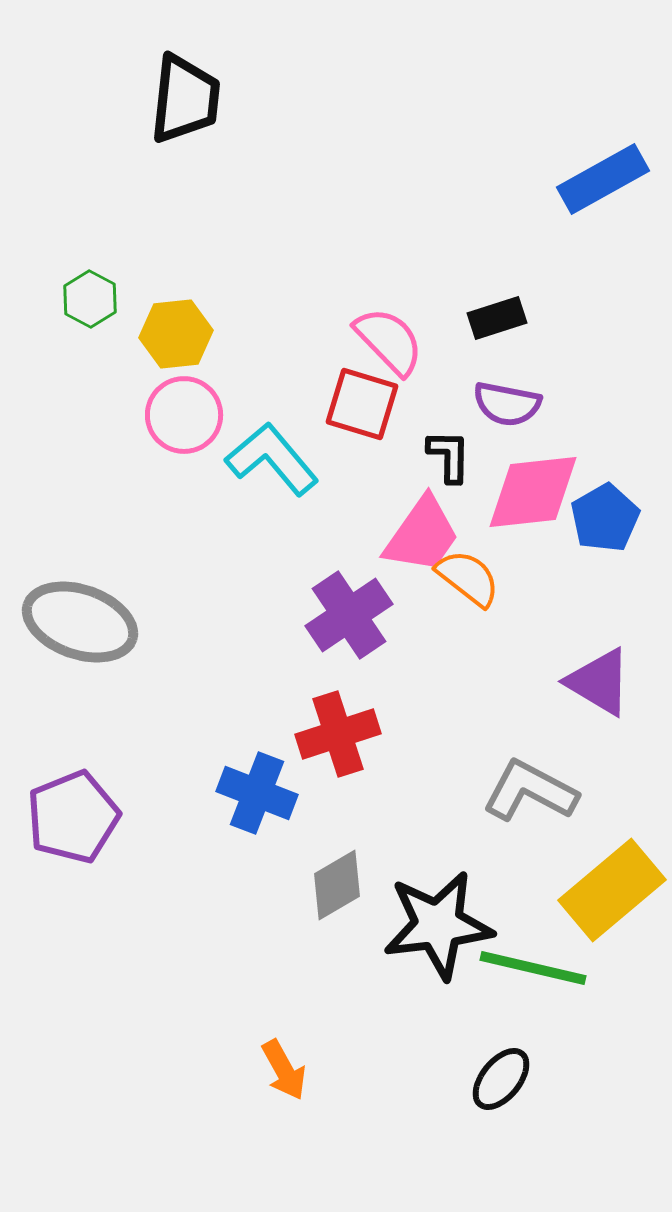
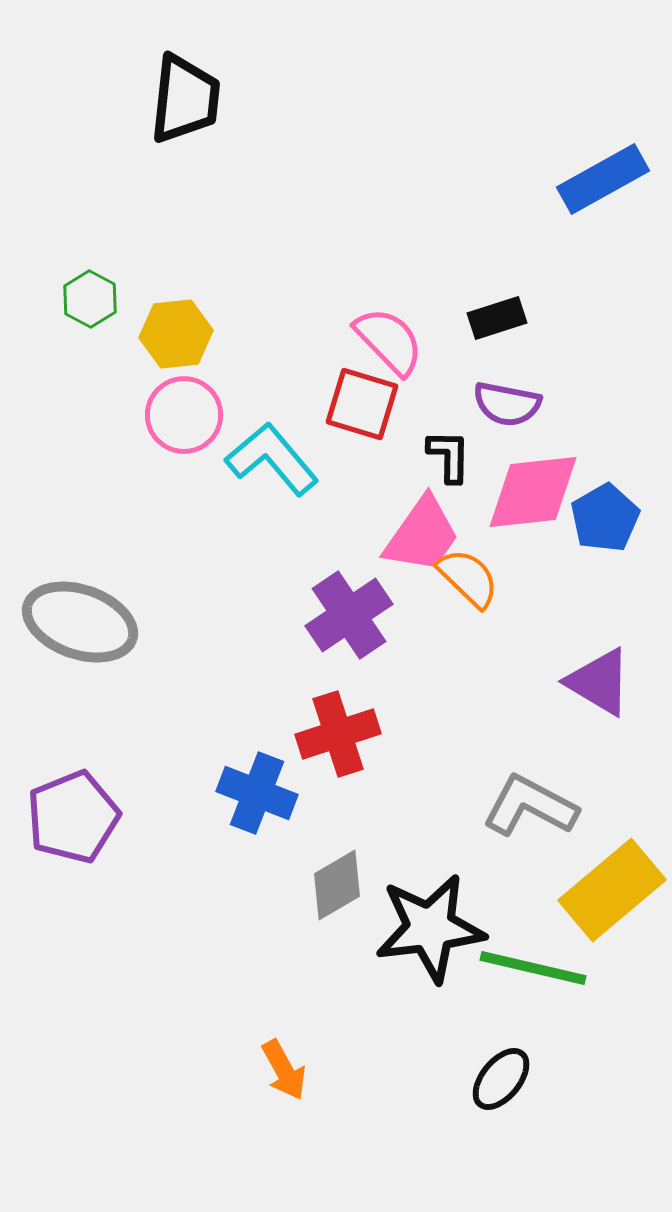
orange semicircle: rotated 6 degrees clockwise
gray L-shape: moved 15 px down
black star: moved 8 px left, 3 px down
